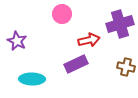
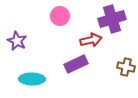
pink circle: moved 2 px left, 2 px down
purple cross: moved 8 px left, 5 px up
red arrow: moved 2 px right
